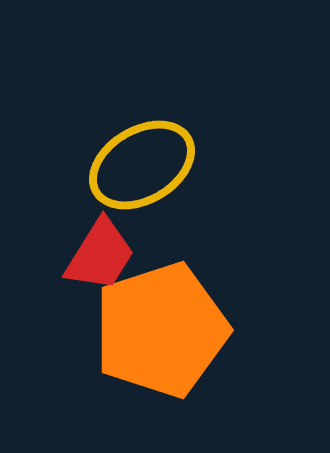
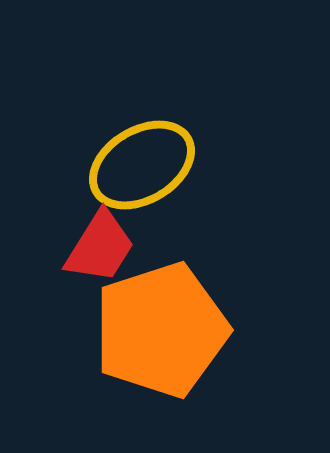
red trapezoid: moved 8 px up
